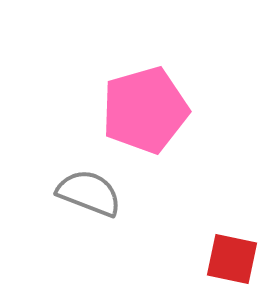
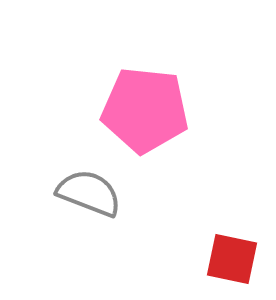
pink pentagon: rotated 22 degrees clockwise
